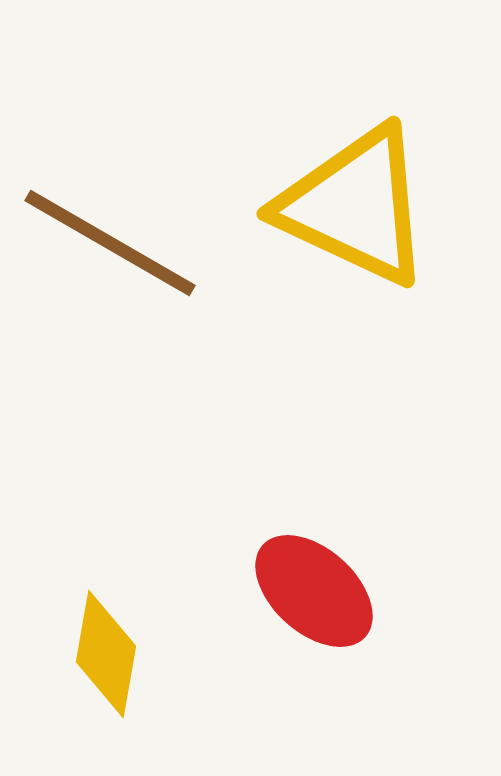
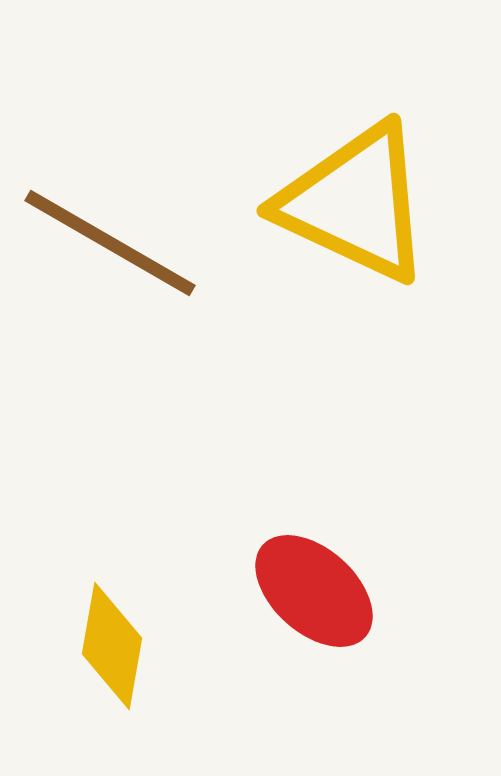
yellow triangle: moved 3 px up
yellow diamond: moved 6 px right, 8 px up
